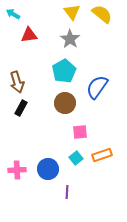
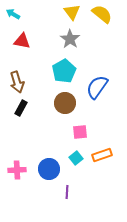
red triangle: moved 7 px left, 6 px down; rotated 18 degrees clockwise
blue circle: moved 1 px right
